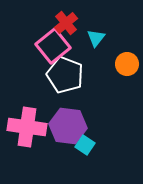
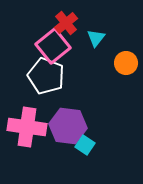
orange circle: moved 1 px left, 1 px up
white pentagon: moved 19 px left, 1 px down
